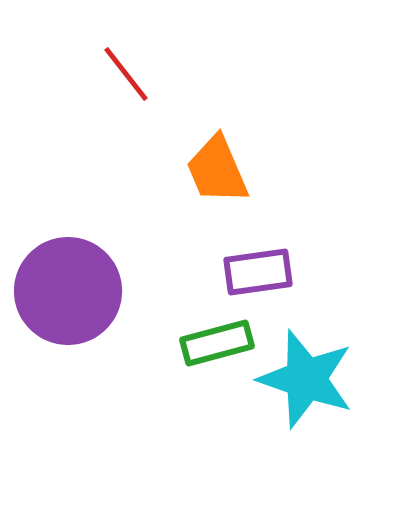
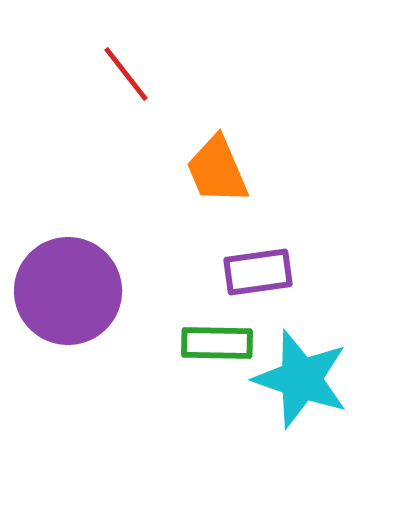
green rectangle: rotated 16 degrees clockwise
cyan star: moved 5 px left
